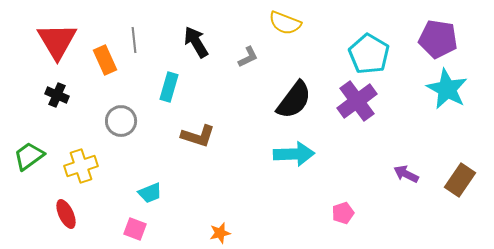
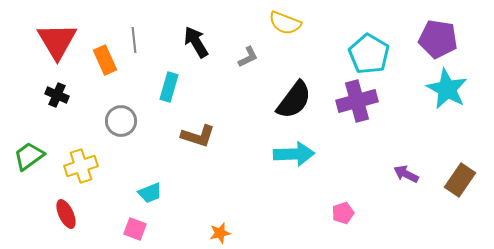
purple cross: rotated 21 degrees clockwise
